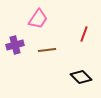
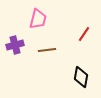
pink trapezoid: rotated 20 degrees counterclockwise
red line: rotated 14 degrees clockwise
black diamond: rotated 55 degrees clockwise
